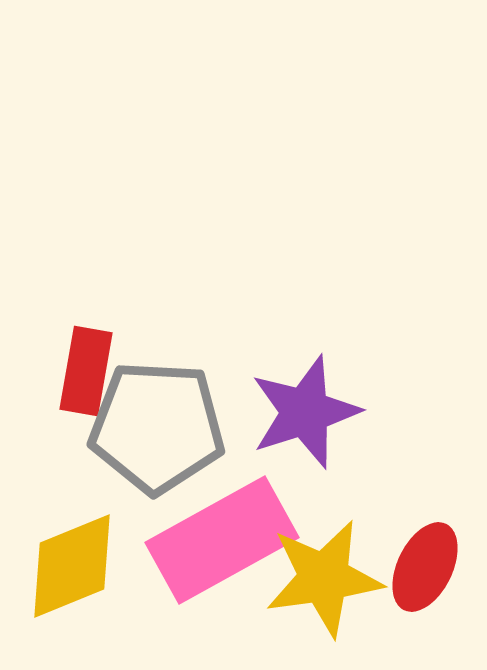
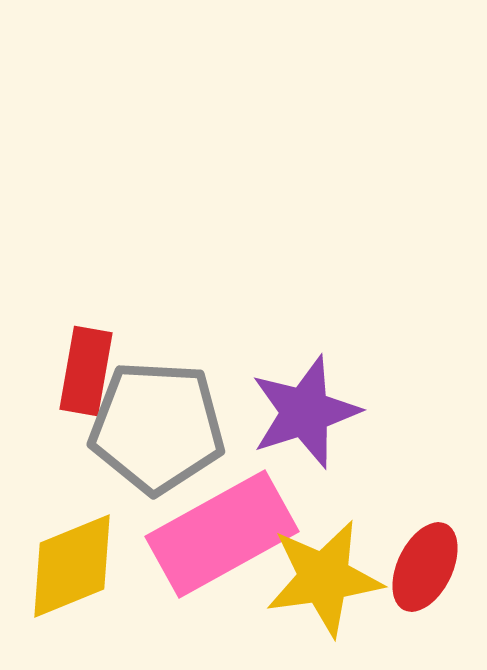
pink rectangle: moved 6 px up
